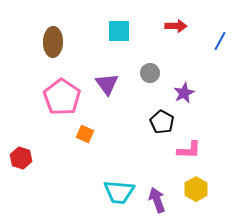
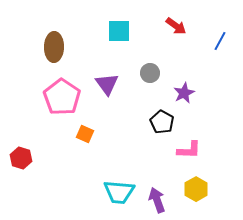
red arrow: rotated 35 degrees clockwise
brown ellipse: moved 1 px right, 5 px down
